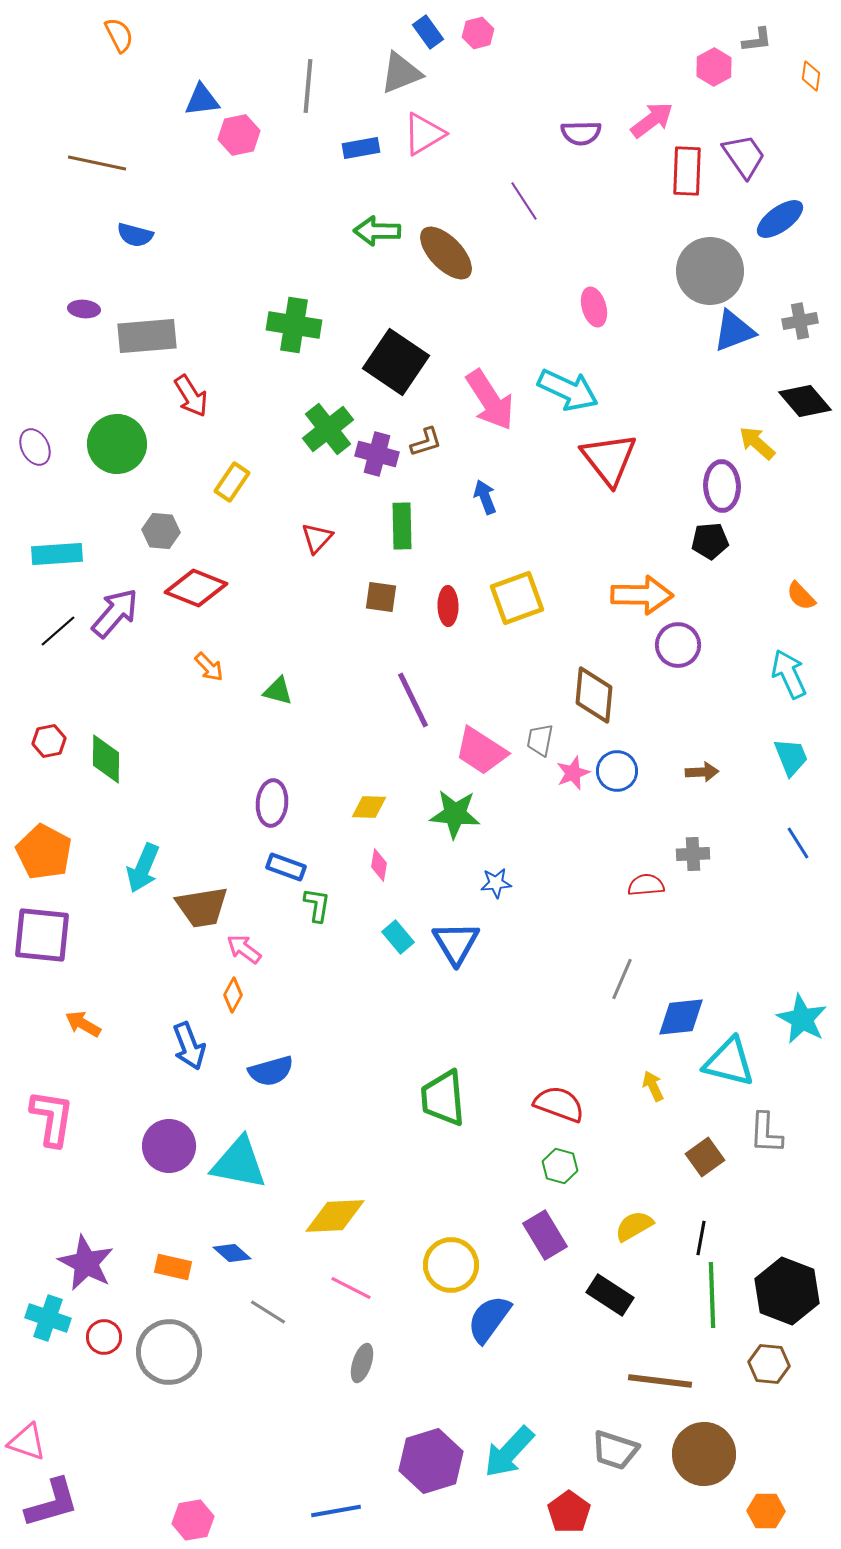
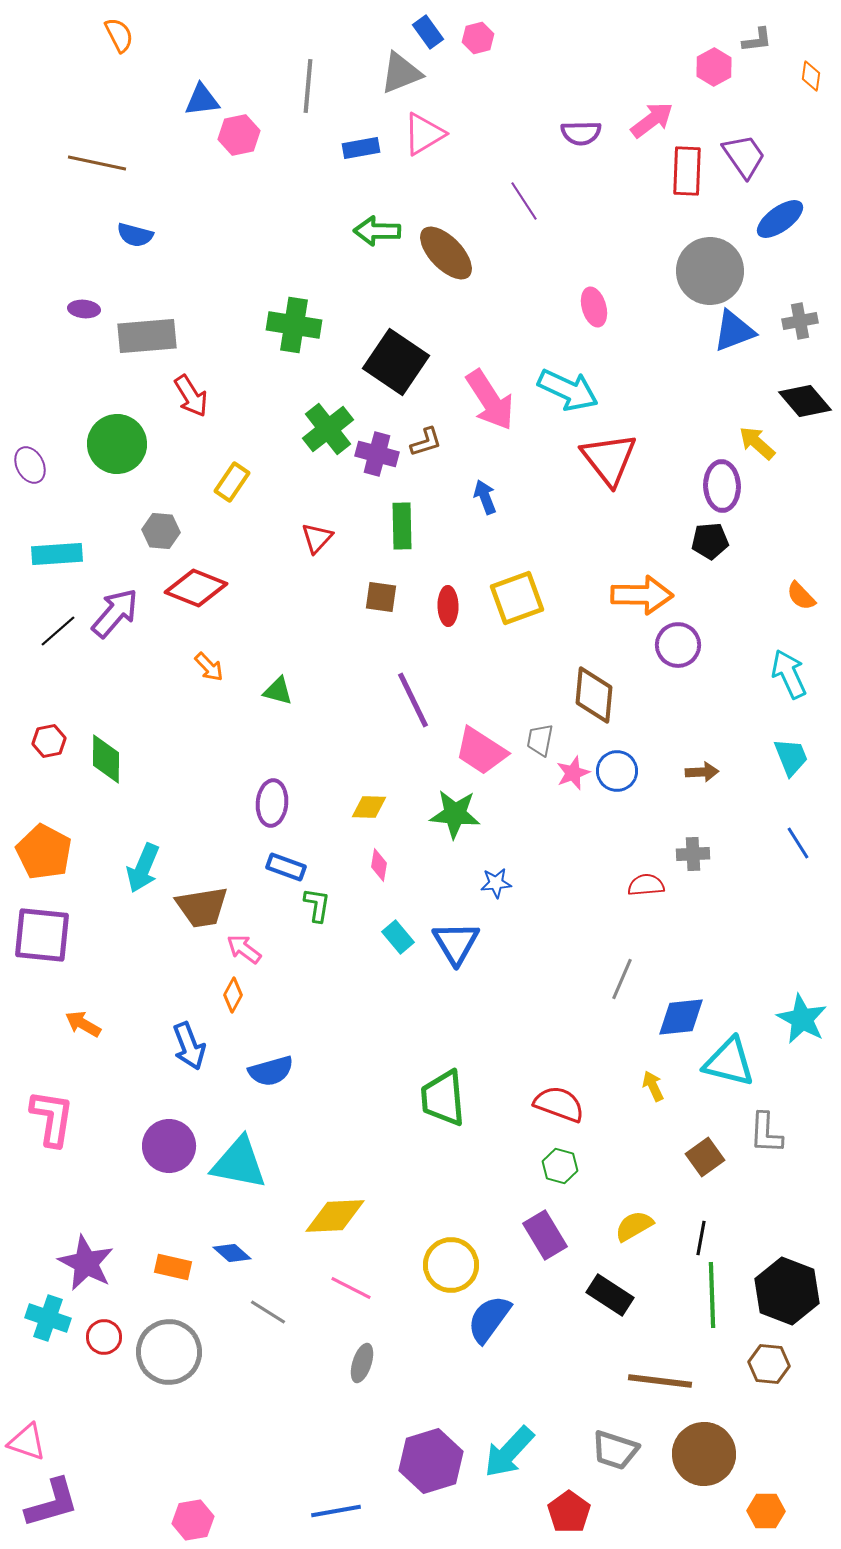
pink hexagon at (478, 33): moved 5 px down
purple ellipse at (35, 447): moved 5 px left, 18 px down
